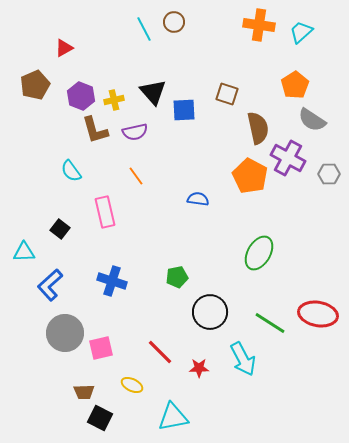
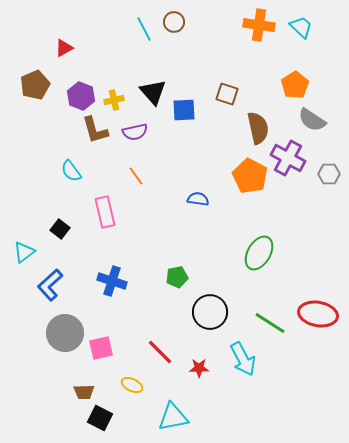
cyan trapezoid at (301, 32): moved 5 px up; rotated 85 degrees clockwise
cyan triangle at (24, 252): rotated 35 degrees counterclockwise
